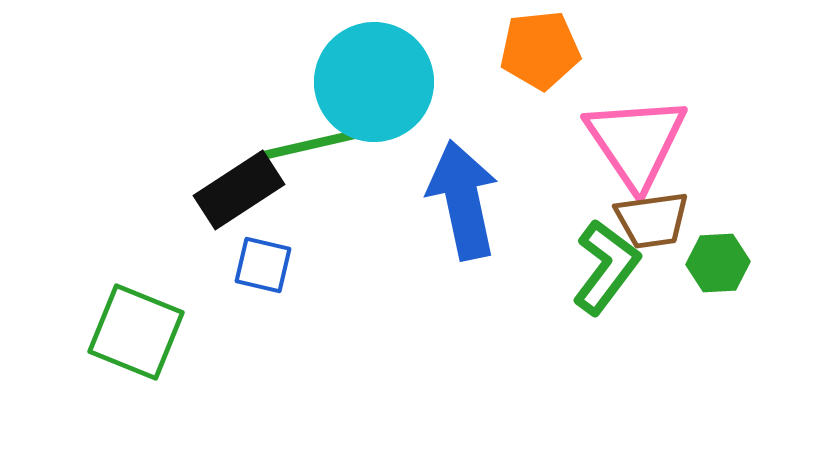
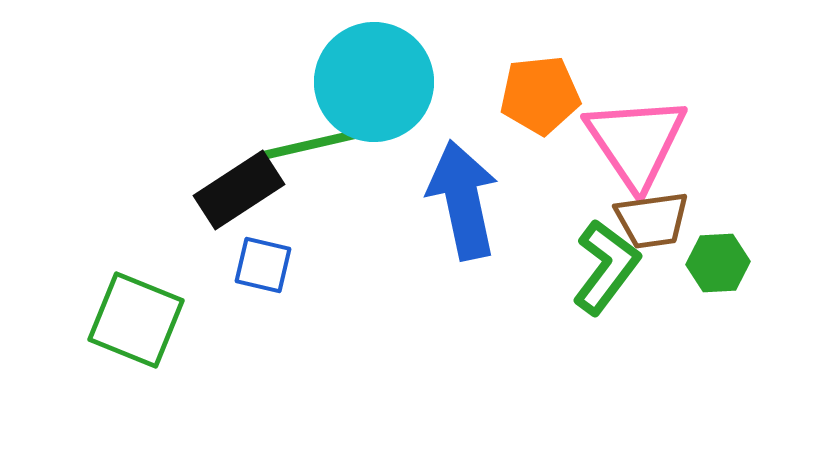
orange pentagon: moved 45 px down
green square: moved 12 px up
